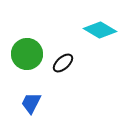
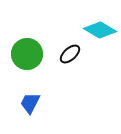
black ellipse: moved 7 px right, 9 px up
blue trapezoid: moved 1 px left
